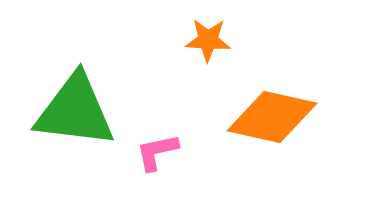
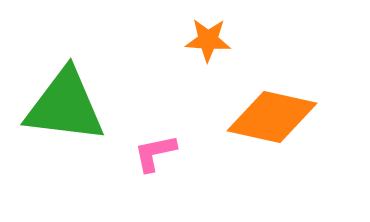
green triangle: moved 10 px left, 5 px up
pink L-shape: moved 2 px left, 1 px down
